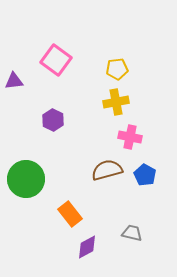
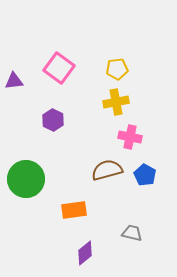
pink square: moved 3 px right, 8 px down
orange rectangle: moved 4 px right, 4 px up; rotated 60 degrees counterclockwise
purple diamond: moved 2 px left, 6 px down; rotated 10 degrees counterclockwise
